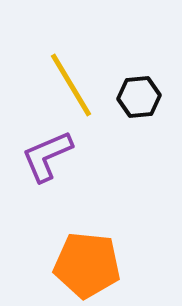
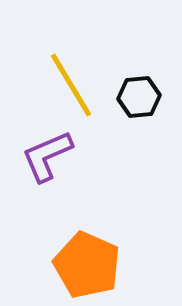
orange pentagon: rotated 18 degrees clockwise
